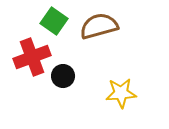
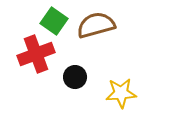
brown semicircle: moved 3 px left, 1 px up
red cross: moved 4 px right, 3 px up
black circle: moved 12 px right, 1 px down
